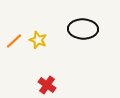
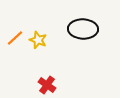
orange line: moved 1 px right, 3 px up
